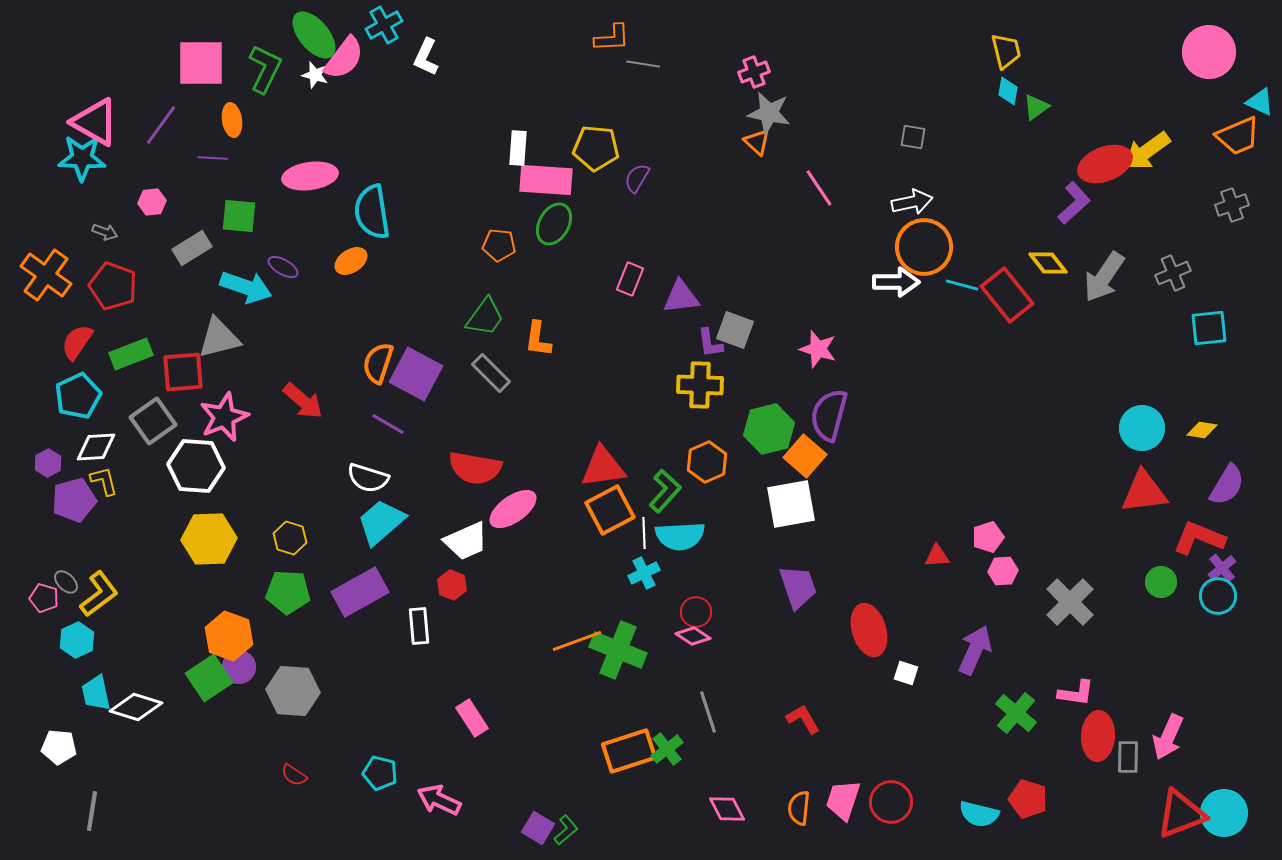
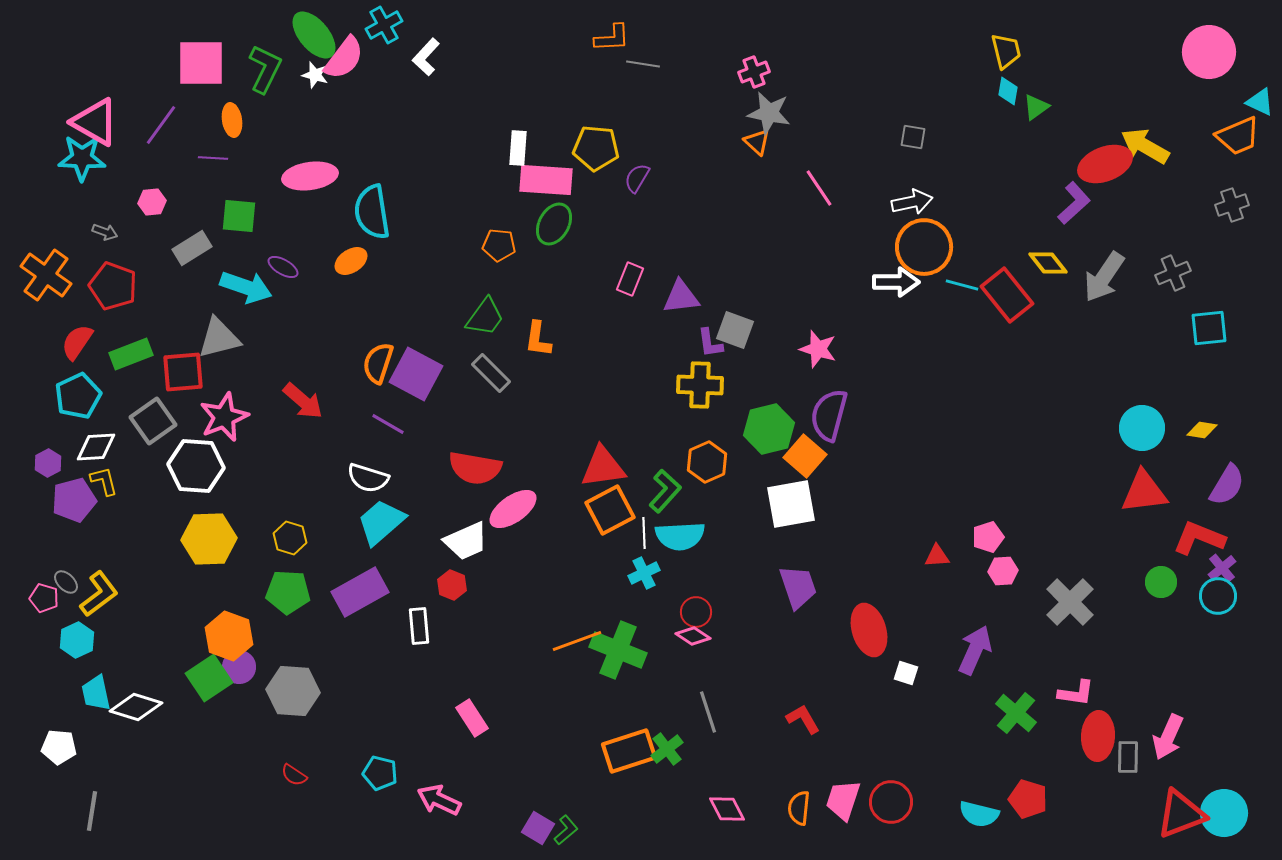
white L-shape at (426, 57): rotated 18 degrees clockwise
yellow arrow at (1147, 151): moved 2 px left, 5 px up; rotated 66 degrees clockwise
